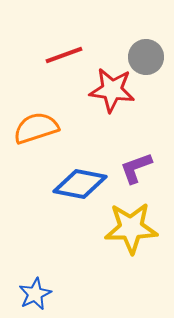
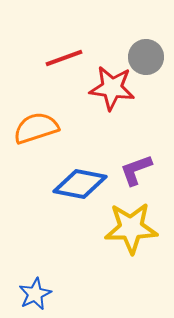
red line: moved 3 px down
red star: moved 2 px up
purple L-shape: moved 2 px down
